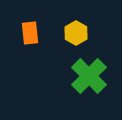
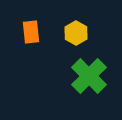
orange rectangle: moved 1 px right, 1 px up
